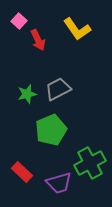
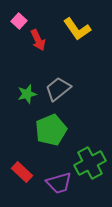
gray trapezoid: rotated 12 degrees counterclockwise
